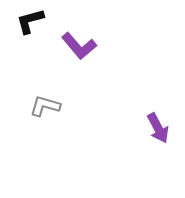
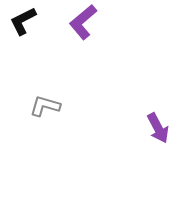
black L-shape: moved 7 px left; rotated 12 degrees counterclockwise
purple L-shape: moved 4 px right, 24 px up; rotated 90 degrees clockwise
